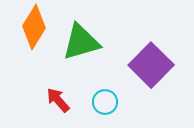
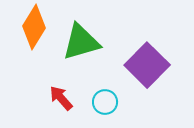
purple square: moved 4 px left
red arrow: moved 3 px right, 2 px up
